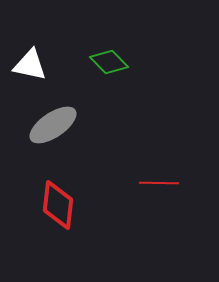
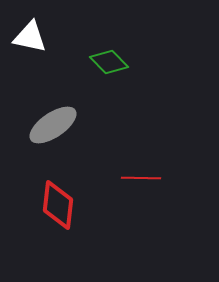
white triangle: moved 28 px up
red line: moved 18 px left, 5 px up
